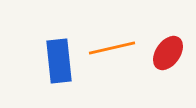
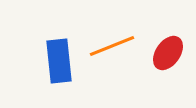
orange line: moved 2 px up; rotated 9 degrees counterclockwise
